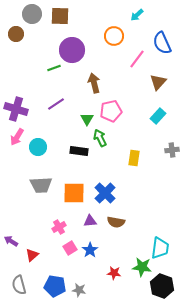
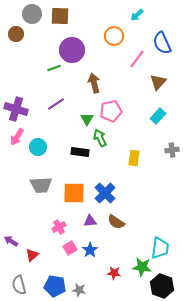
black rectangle: moved 1 px right, 1 px down
brown semicircle: rotated 24 degrees clockwise
